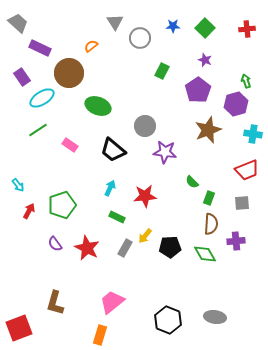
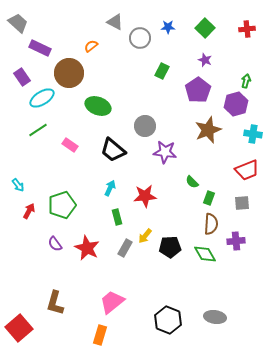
gray triangle at (115, 22): rotated 30 degrees counterclockwise
blue star at (173, 26): moved 5 px left, 1 px down
green arrow at (246, 81): rotated 32 degrees clockwise
green rectangle at (117, 217): rotated 49 degrees clockwise
red square at (19, 328): rotated 20 degrees counterclockwise
